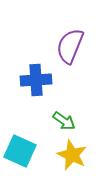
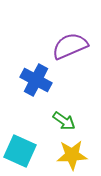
purple semicircle: rotated 45 degrees clockwise
blue cross: rotated 32 degrees clockwise
yellow star: rotated 28 degrees counterclockwise
